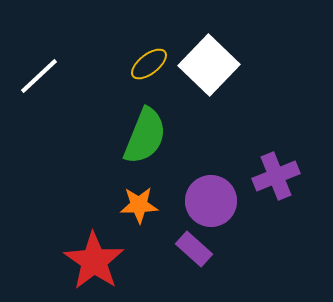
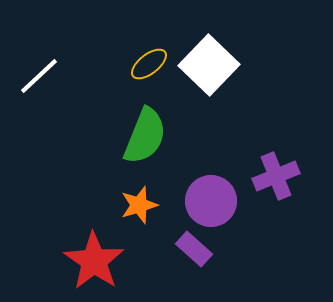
orange star: rotated 15 degrees counterclockwise
